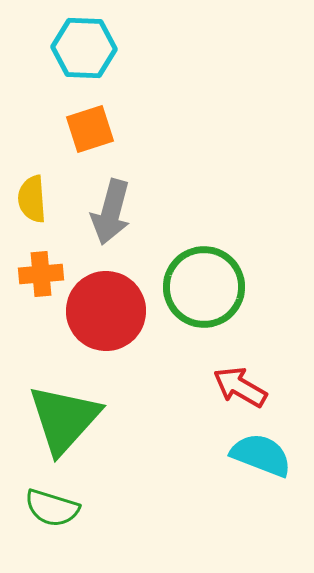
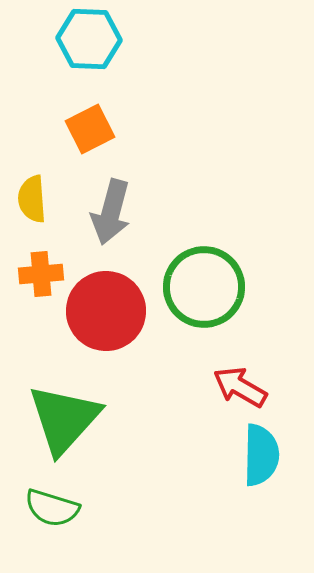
cyan hexagon: moved 5 px right, 9 px up
orange square: rotated 9 degrees counterclockwise
cyan semicircle: rotated 70 degrees clockwise
